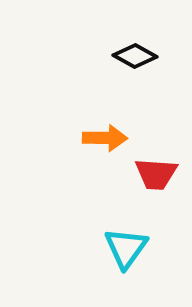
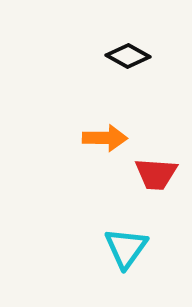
black diamond: moved 7 px left
